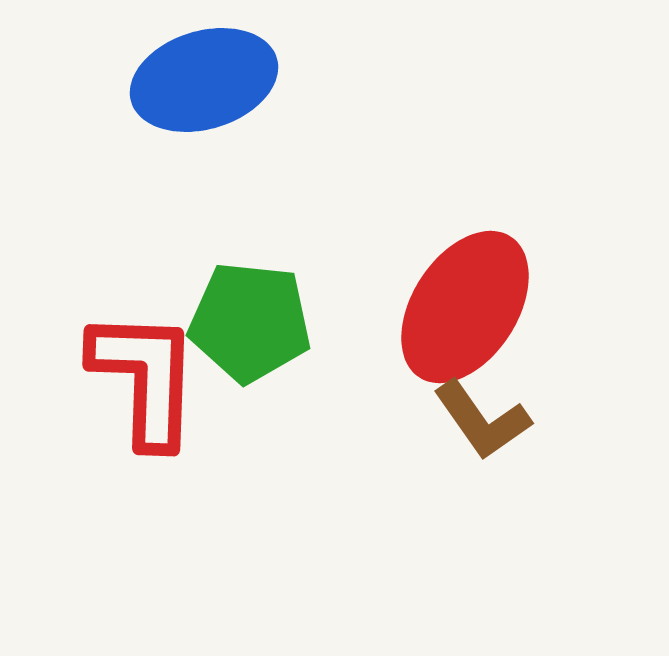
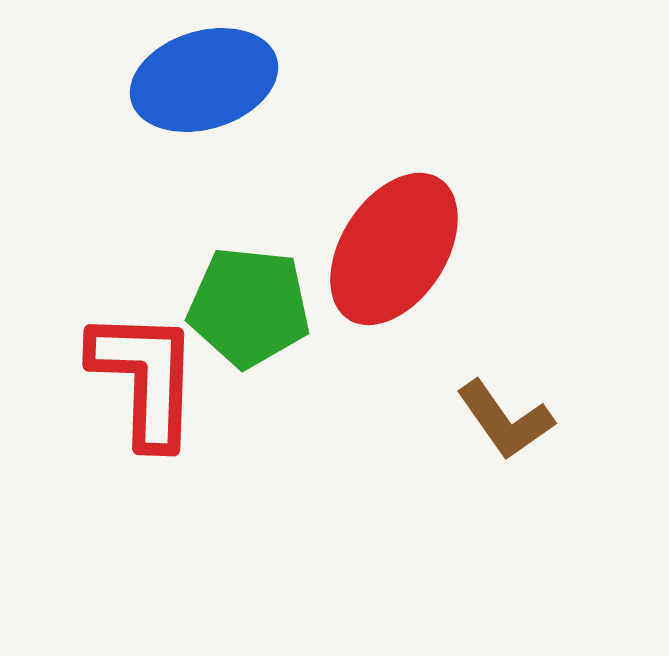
red ellipse: moved 71 px left, 58 px up
green pentagon: moved 1 px left, 15 px up
brown L-shape: moved 23 px right
